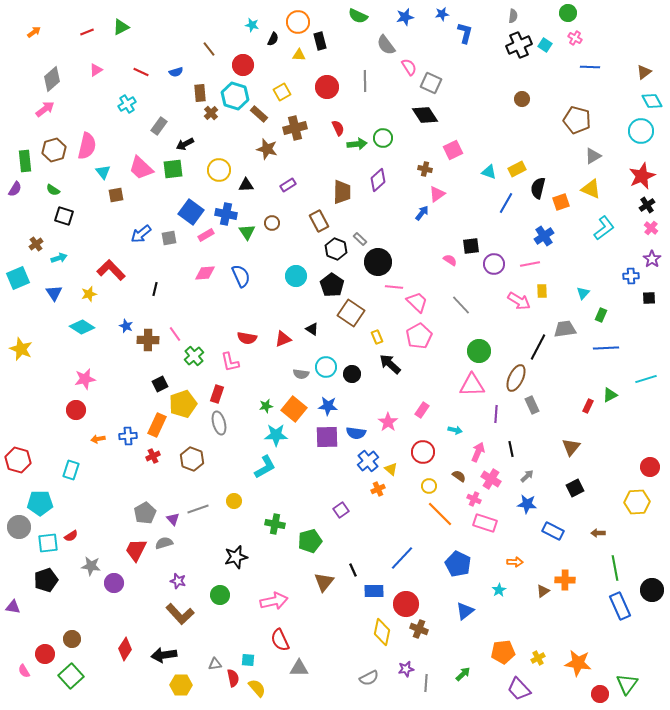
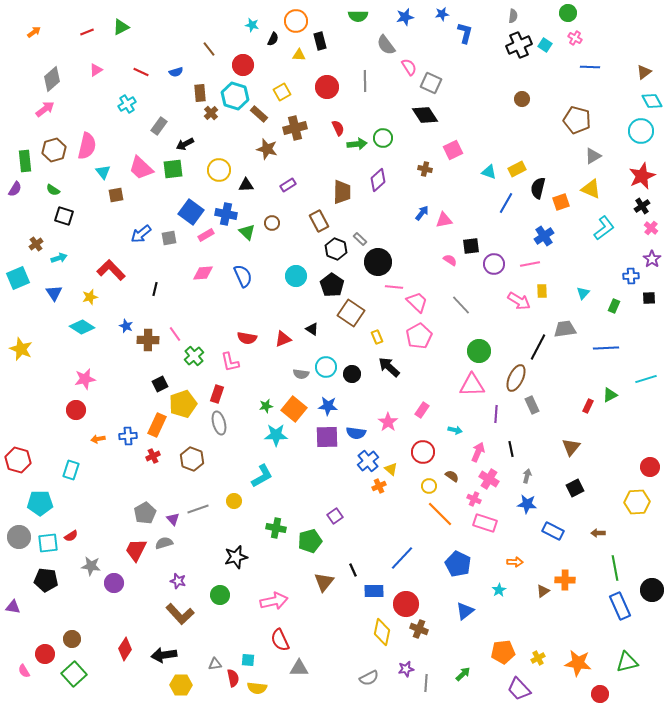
green semicircle at (358, 16): rotated 24 degrees counterclockwise
orange circle at (298, 22): moved 2 px left, 1 px up
pink triangle at (437, 194): moved 7 px right, 26 px down; rotated 24 degrees clockwise
black cross at (647, 205): moved 5 px left, 1 px down
green triangle at (247, 232): rotated 12 degrees counterclockwise
pink diamond at (205, 273): moved 2 px left
blue semicircle at (241, 276): moved 2 px right
yellow star at (89, 294): moved 1 px right, 3 px down
green rectangle at (601, 315): moved 13 px right, 9 px up
black arrow at (390, 364): moved 1 px left, 3 px down
cyan L-shape at (265, 467): moved 3 px left, 9 px down
brown semicircle at (459, 476): moved 7 px left
gray arrow at (527, 476): rotated 32 degrees counterclockwise
pink cross at (491, 479): moved 2 px left
orange cross at (378, 489): moved 1 px right, 3 px up
purple square at (341, 510): moved 6 px left, 6 px down
green cross at (275, 524): moved 1 px right, 4 px down
gray circle at (19, 527): moved 10 px down
black pentagon at (46, 580): rotated 25 degrees clockwise
green square at (71, 676): moved 3 px right, 2 px up
green triangle at (627, 684): moved 22 px up; rotated 40 degrees clockwise
yellow semicircle at (257, 688): rotated 138 degrees clockwise
